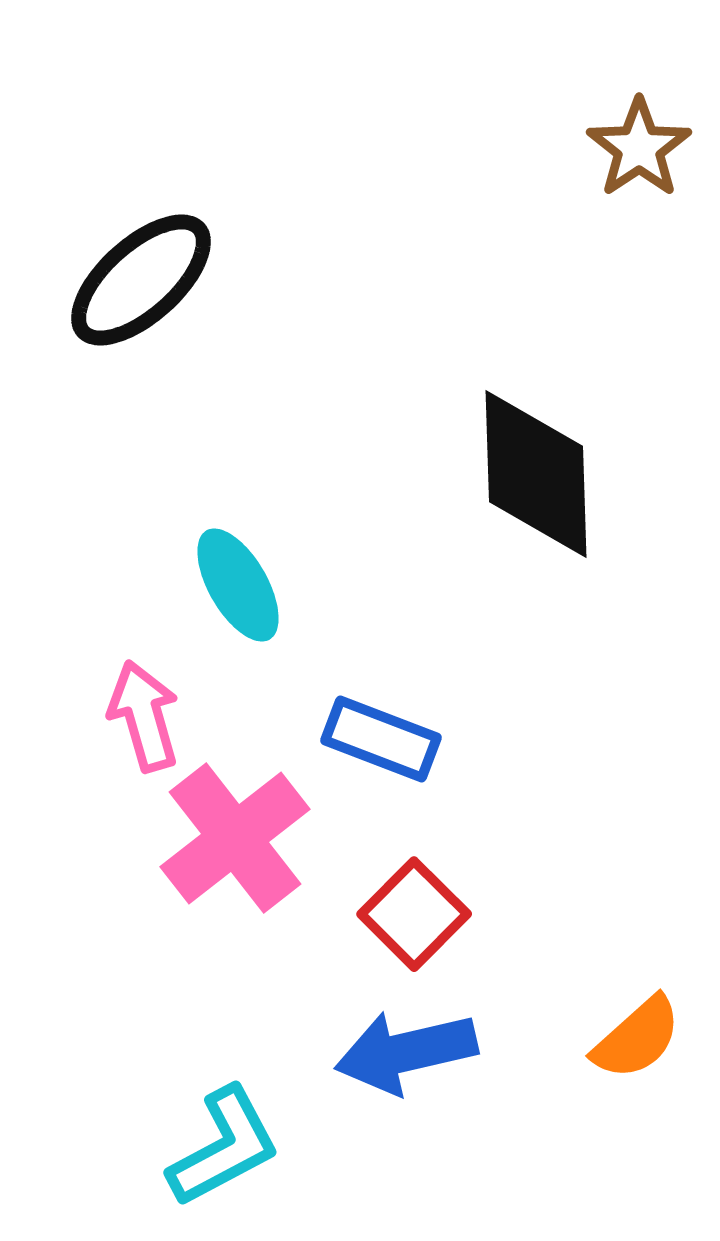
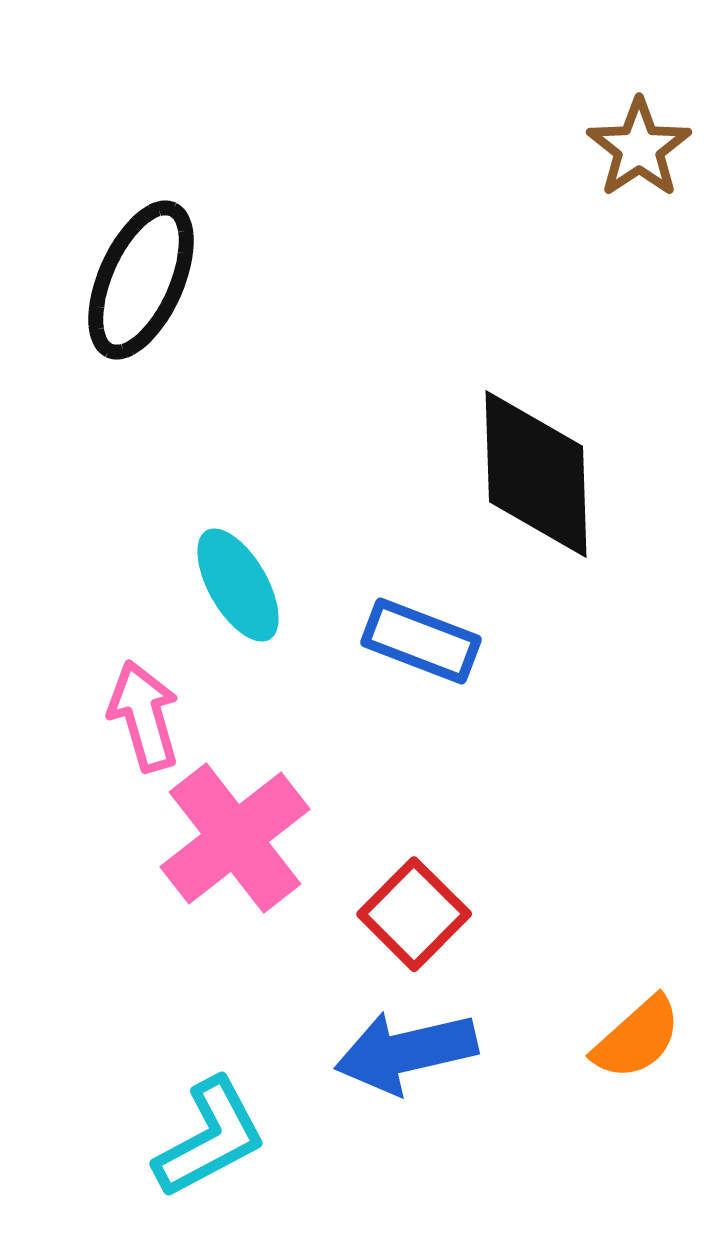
black ellipse: rotated 24 degrees counterclockwise
blue rectangle: moved 40 px right, 98 px up
cyan L-shape: moved 14 px left, 9 px up
